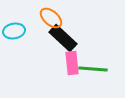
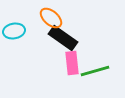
black rectangle: rotated 8 degrees counterclockwise
green line: moved 2 px right, 2 px down; rotated 20 degrees counterclockwise
